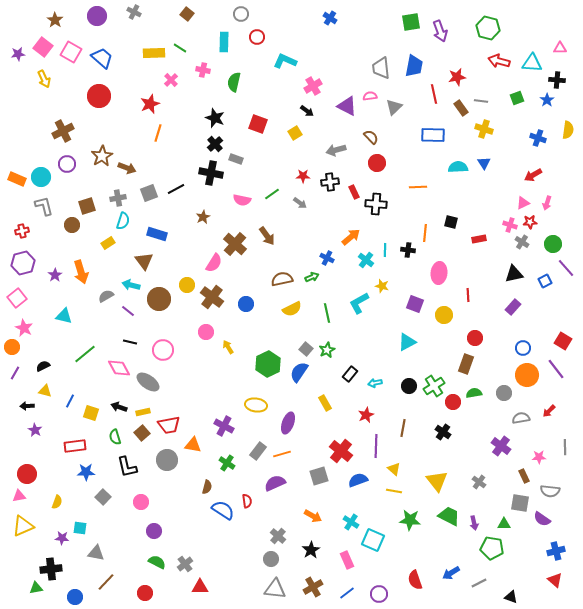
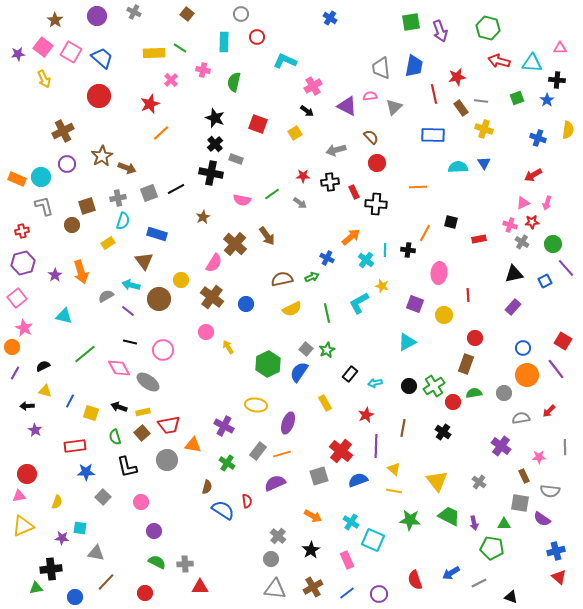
orange line at (158, 133): moved 3 px right; rotated 30 degrees clockwise
red star at (530, 222): moved 2 px right
orange line at (425, 233): rotated 24 degrees clockwise
yellow circle at (187, 285): moved 6 px left, 5 px up
gray cross at (185, 564): rotated 35 degrees clockwise
red triangle at (555, 580): moved 4 px right, 3 px up
